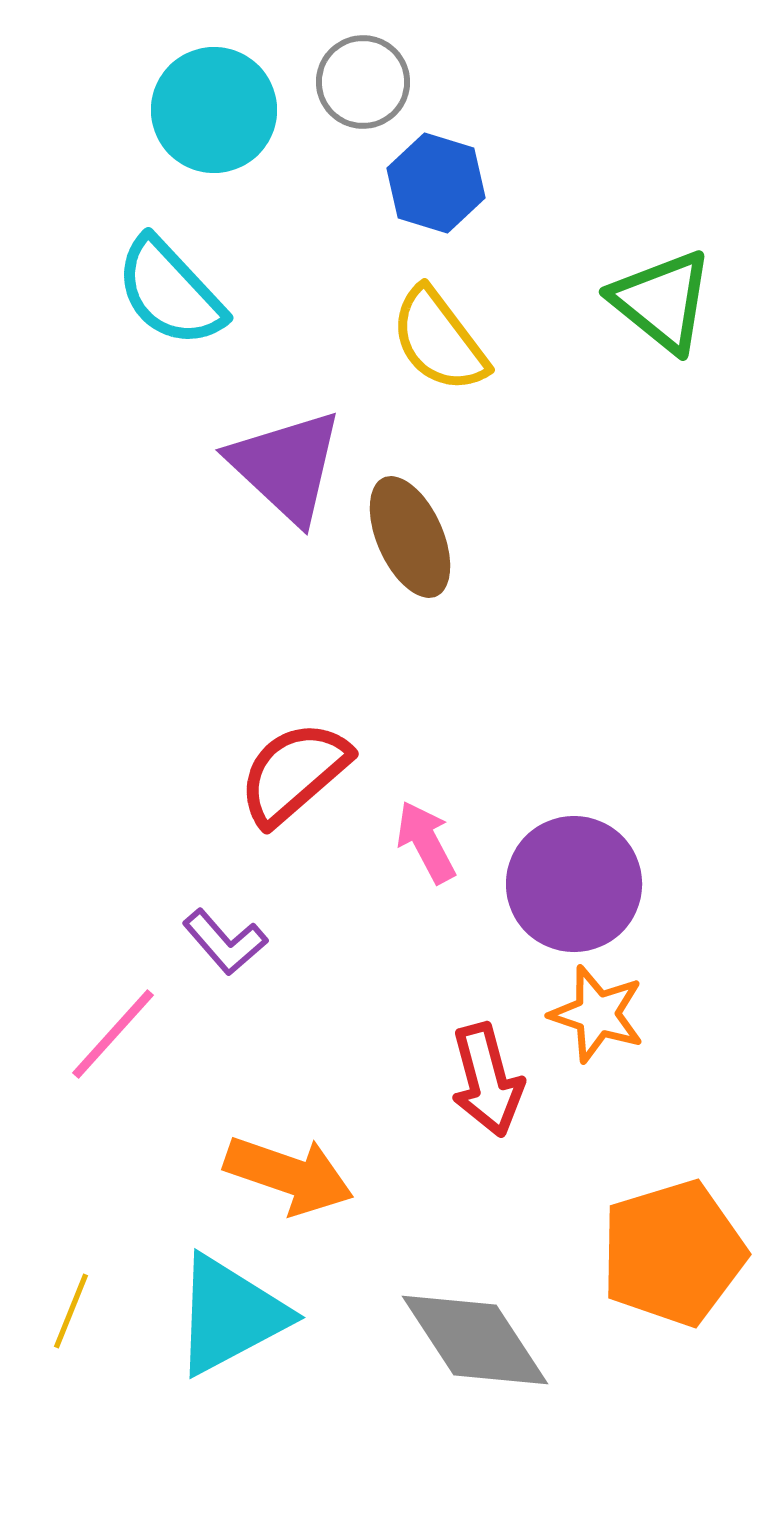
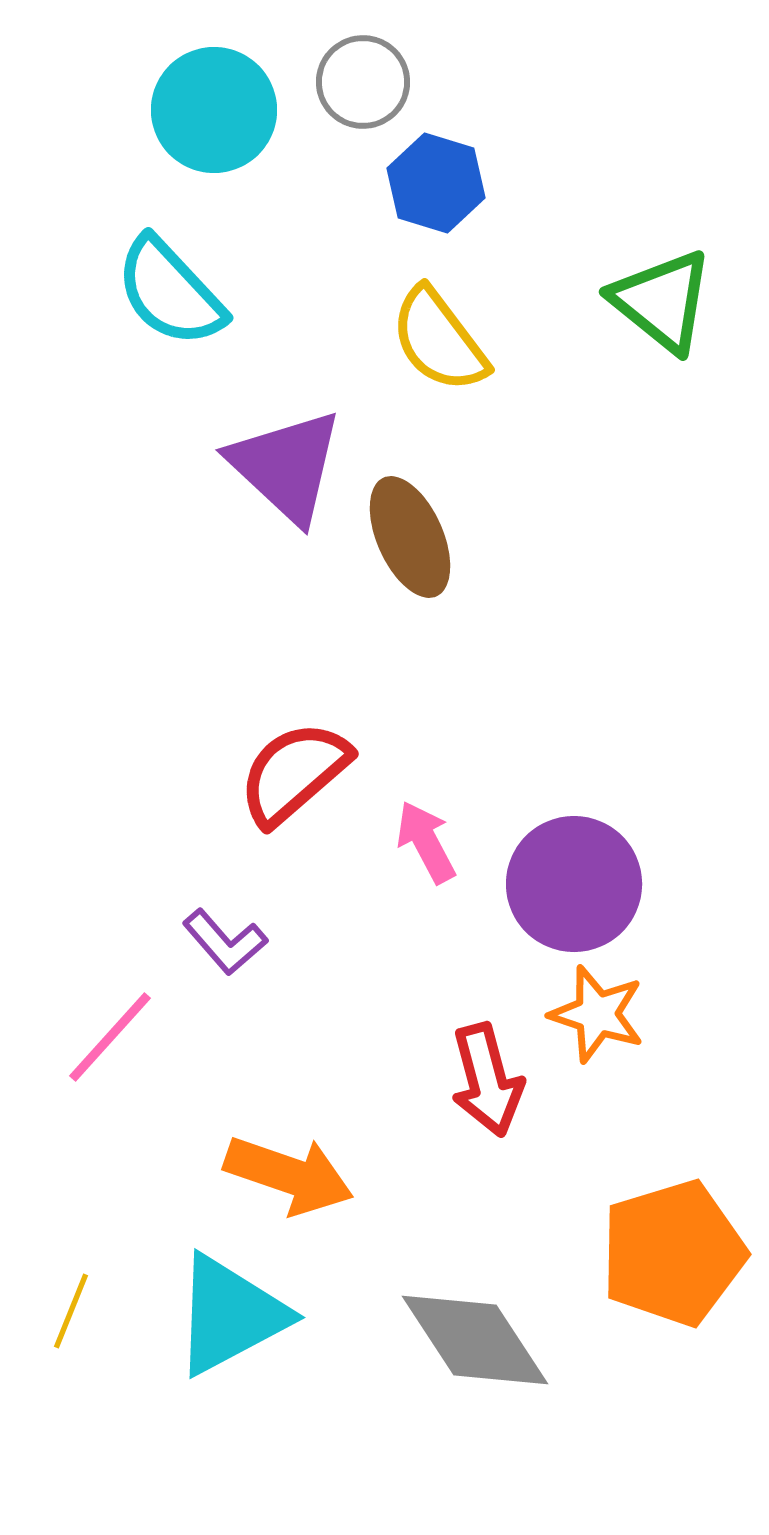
pink line: moved 3 px left, 3 px down
